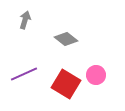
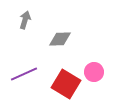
gray diamond: moved 6 px left; rotated 40 degrees counterclockwise
pink circle: moved 2 px left, 3 px up
